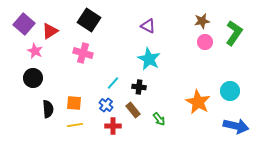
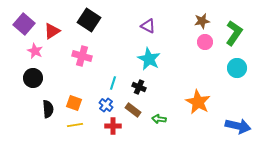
red triangle: moved 2 px right
pink cross: moved 1 px left, 3 px down
cyan line: rotated 24 degrees counterclockwise
black cross: rotated 16 degrees clockwise
cyan circle: moved 7 px right, 23 px up
orange square: rotated 14 degrees clockwise
brown rectangle: rotated 14 degrees counterclockwise
green arrow: rotated 136 degrees clockwise
blue arrow: moved 2 px right
